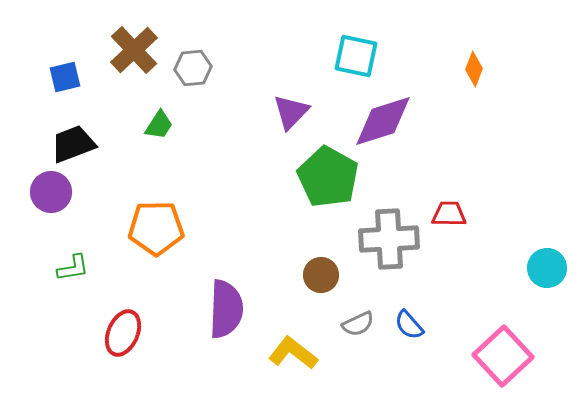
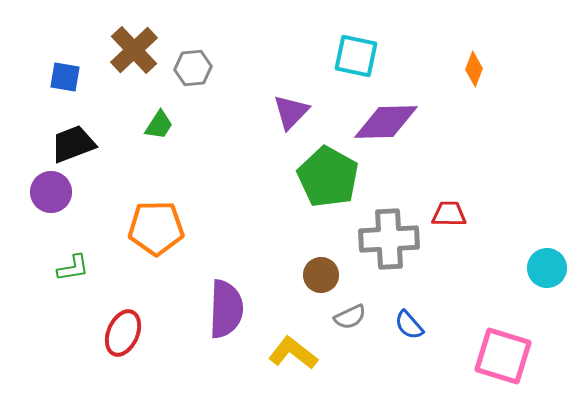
blue square: rotated 24 degrees clockwise
purple diamond: moved 3 px right, 1 px down; rotated 16 degrees clockwise
gray semicircle: moved 8 px left, 7 px up
pink square: rotated 30 degrees counterclockwise
